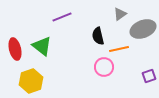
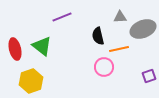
gray triangle: moved 3 px down; rotated 32 degrees clockwise
